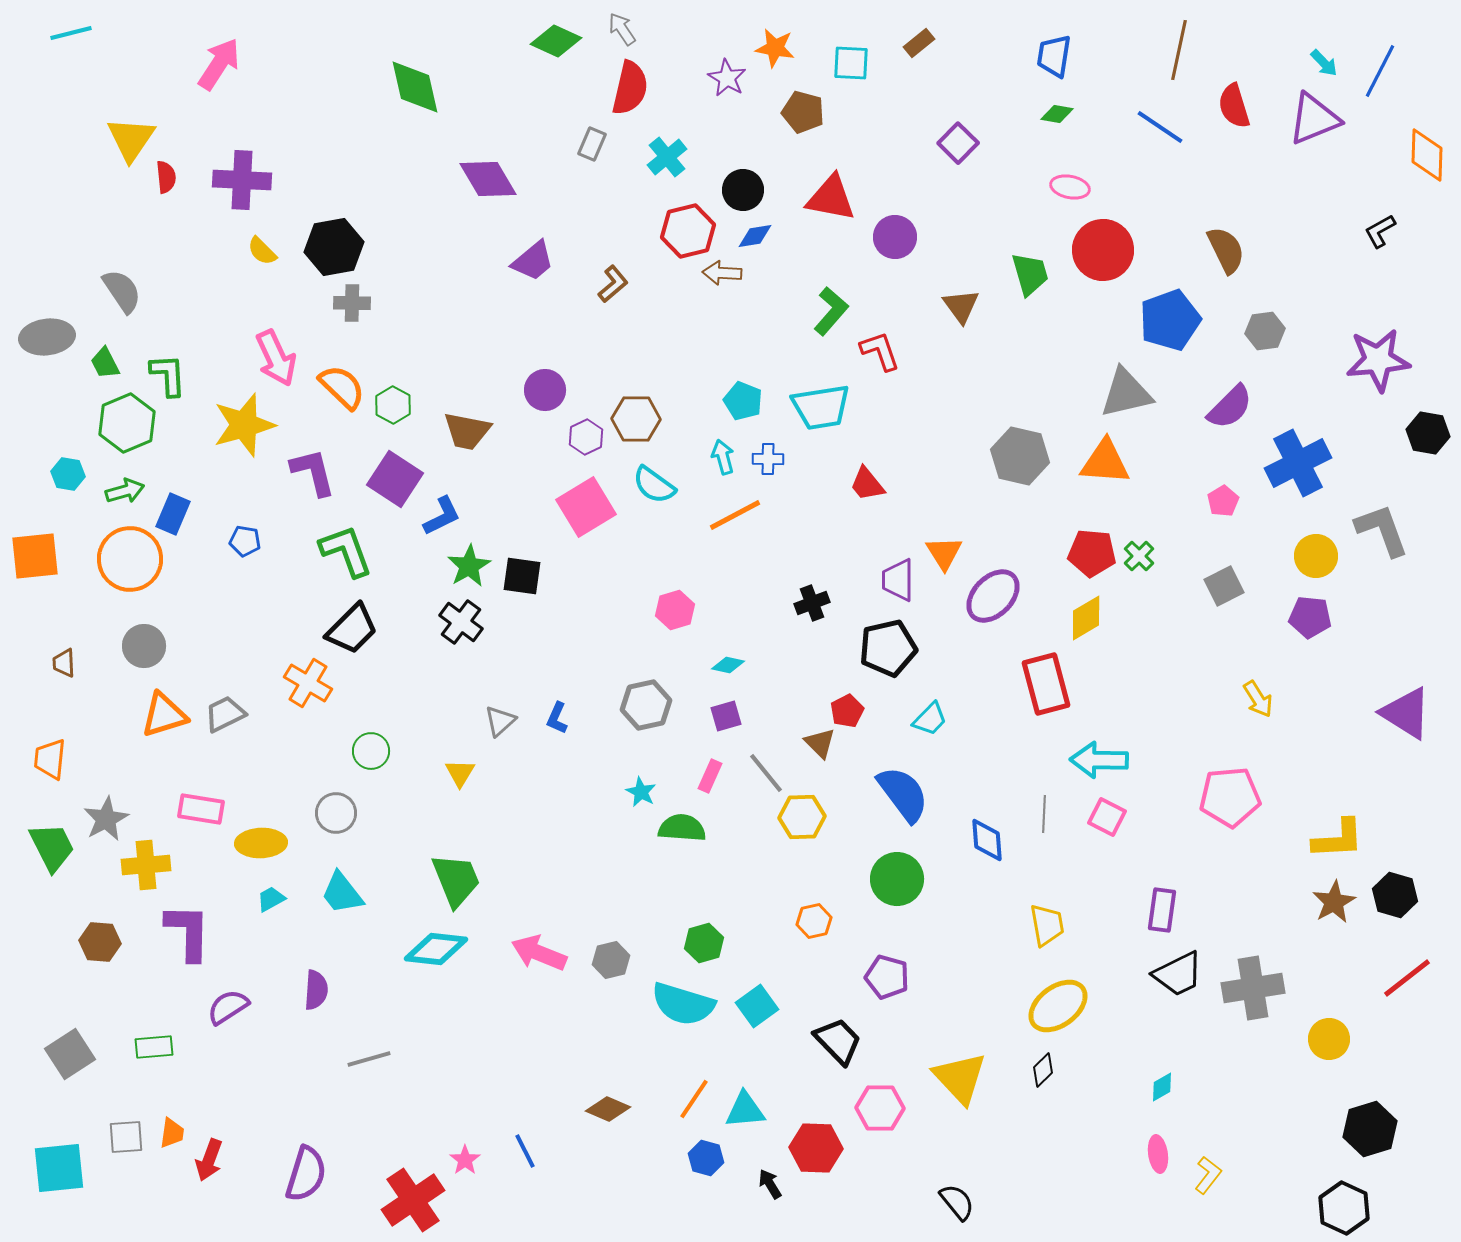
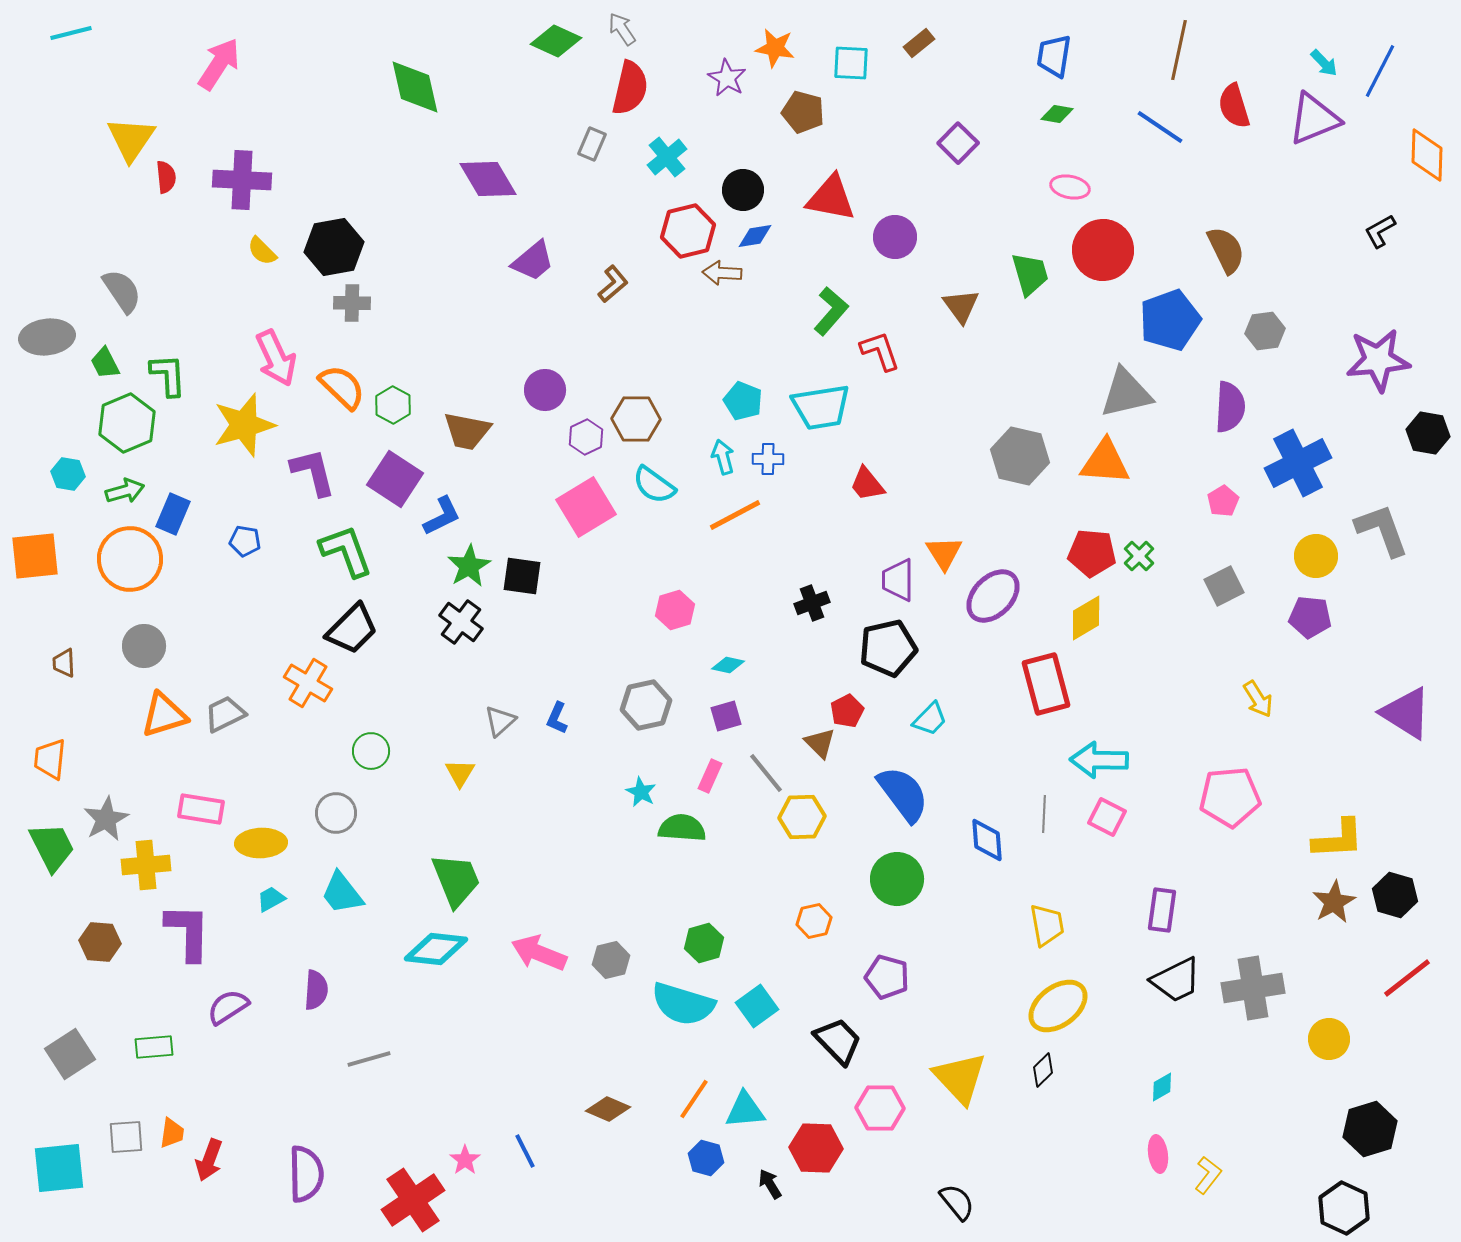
purple semicircle at (1230, 407): rotated 42 degrees counterclockwise
black trapezoid at (1178, 974): moved 2 px left, 6 px down
purple semicircle at (306, 1174): rotated 18 degrees counterclockwise
